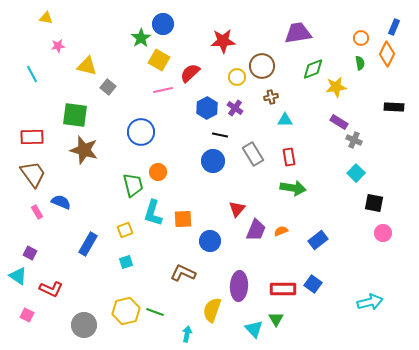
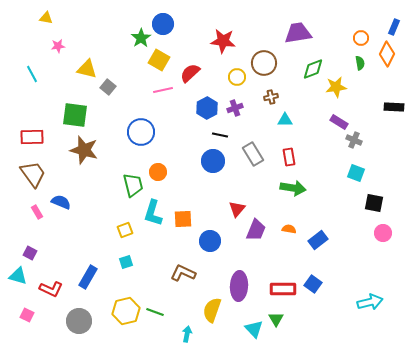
red star at (223, 41): rotated 10 degrees clockwise
yellow triangle at (87, 66): moved 3 px down
brown circle at (262, 66): moved 2 px right, 3 px up
purple cross at (235, 108): rotated 35 degrees clockwise
cyan square at (356, 173): rotated 24 degrees counterclockwise
orange semicircle at (281, 231): moved 8 px right, 2 px up; rotated 32 degrees clockwise
blue rectangle at (88, 244): moved 33 px down
cyan triangle at (18, 276): rotated 18 degrees counterclockwise
gray circle at (84, 325): moved 5 px left, 4 px up
